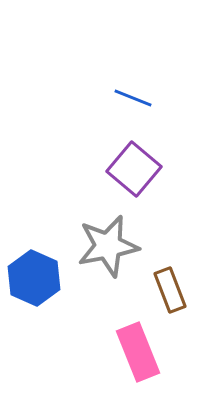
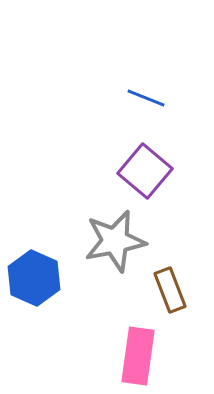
blue line: moved 13 px right
purple square: moved 11 px right, 2 px down
gray star: moved 7 px right, 5 px up
pink rectangle: moved 4 px down; rotated 30 degrees clockwise
